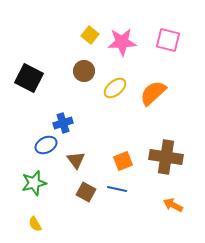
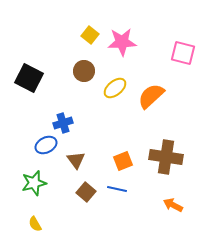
pink square: moved 15 px right, 13 px down
orange semicircle: moved 2 px left, 3 px down
brown square: rotated 12 degrees clockwise
